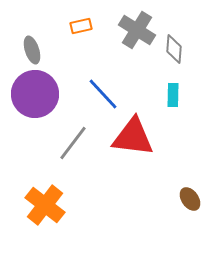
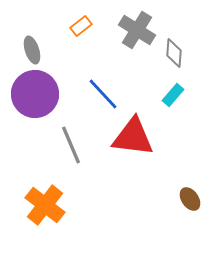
orange rectangle: rotated 25 degrees counterclockwise
gray diamond: moved 4 px down
cyan rectangle: rotated 40 degrees clockwise
gray line: moved 2 px left, 2 px down; rotated 60 degrees counterclockwise
